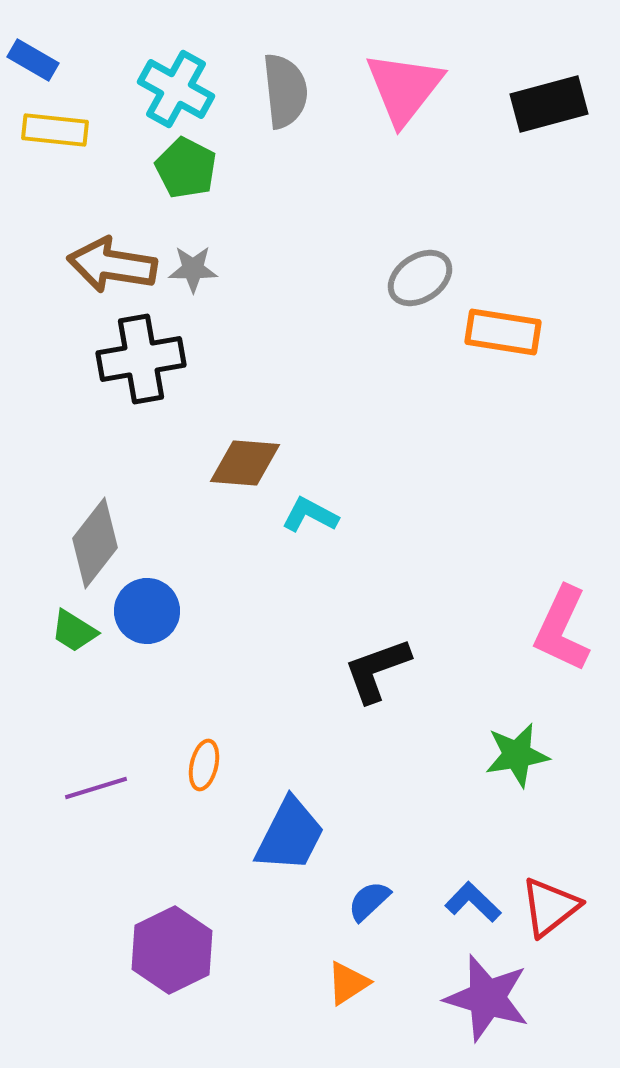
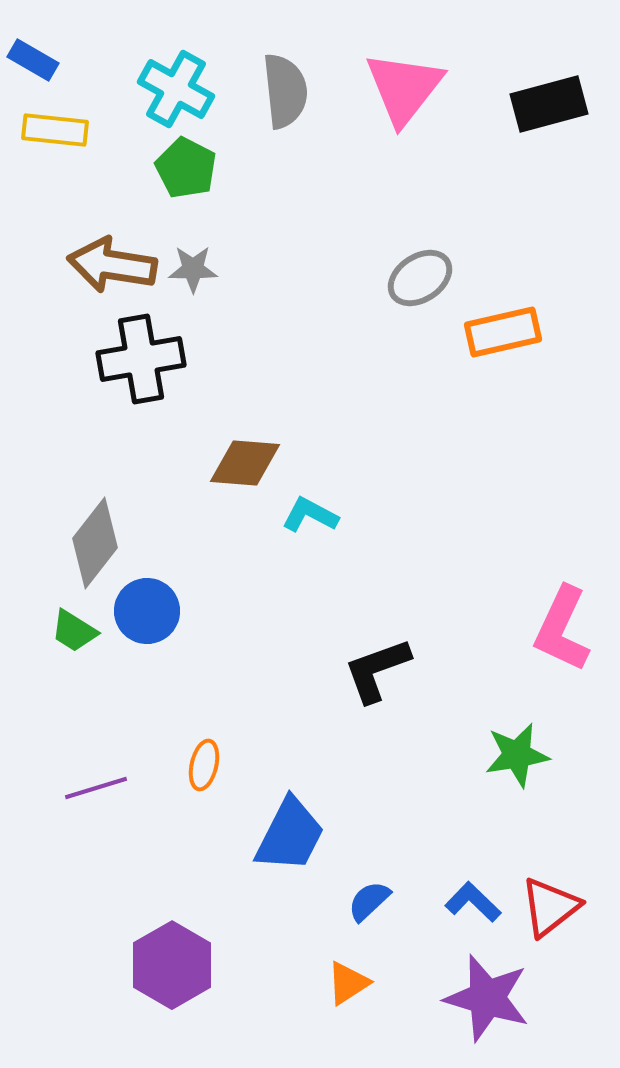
orange rectangle: rotated 22 degrees counterclockwise
purple hexagon: moved 15 px down; rotated 4 degrees counterclockwise
